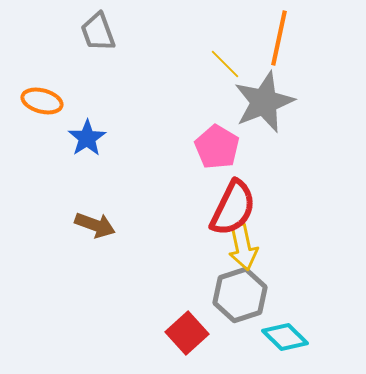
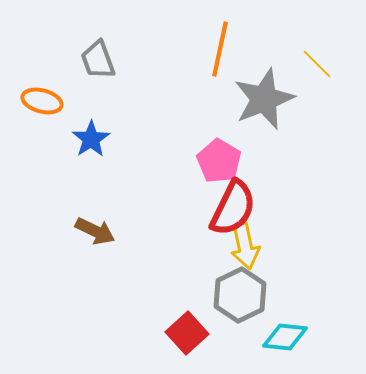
gray trapezoid: moved 28 px down
orange line: moved 59 px left, 11 px down
yellow line: moved 92 px right
gray star: moved 3 px up
blue star: moved 4 px right, 1 px down
pink pentagon: moved 2 px right, 14 px down
brown arrow: moved 6 px down; rotated 6 degrees clockwise
yellow arrow: moved 2 px right, 1 px up
gray hexagon: rotated 8 degrees counterclockwise
cyan diamond: rotated 39 degrees counterclockwise
